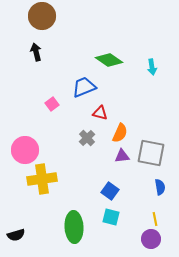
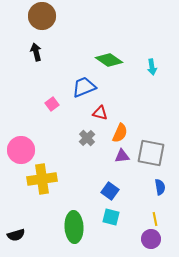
pink circle: moved 4 px left
